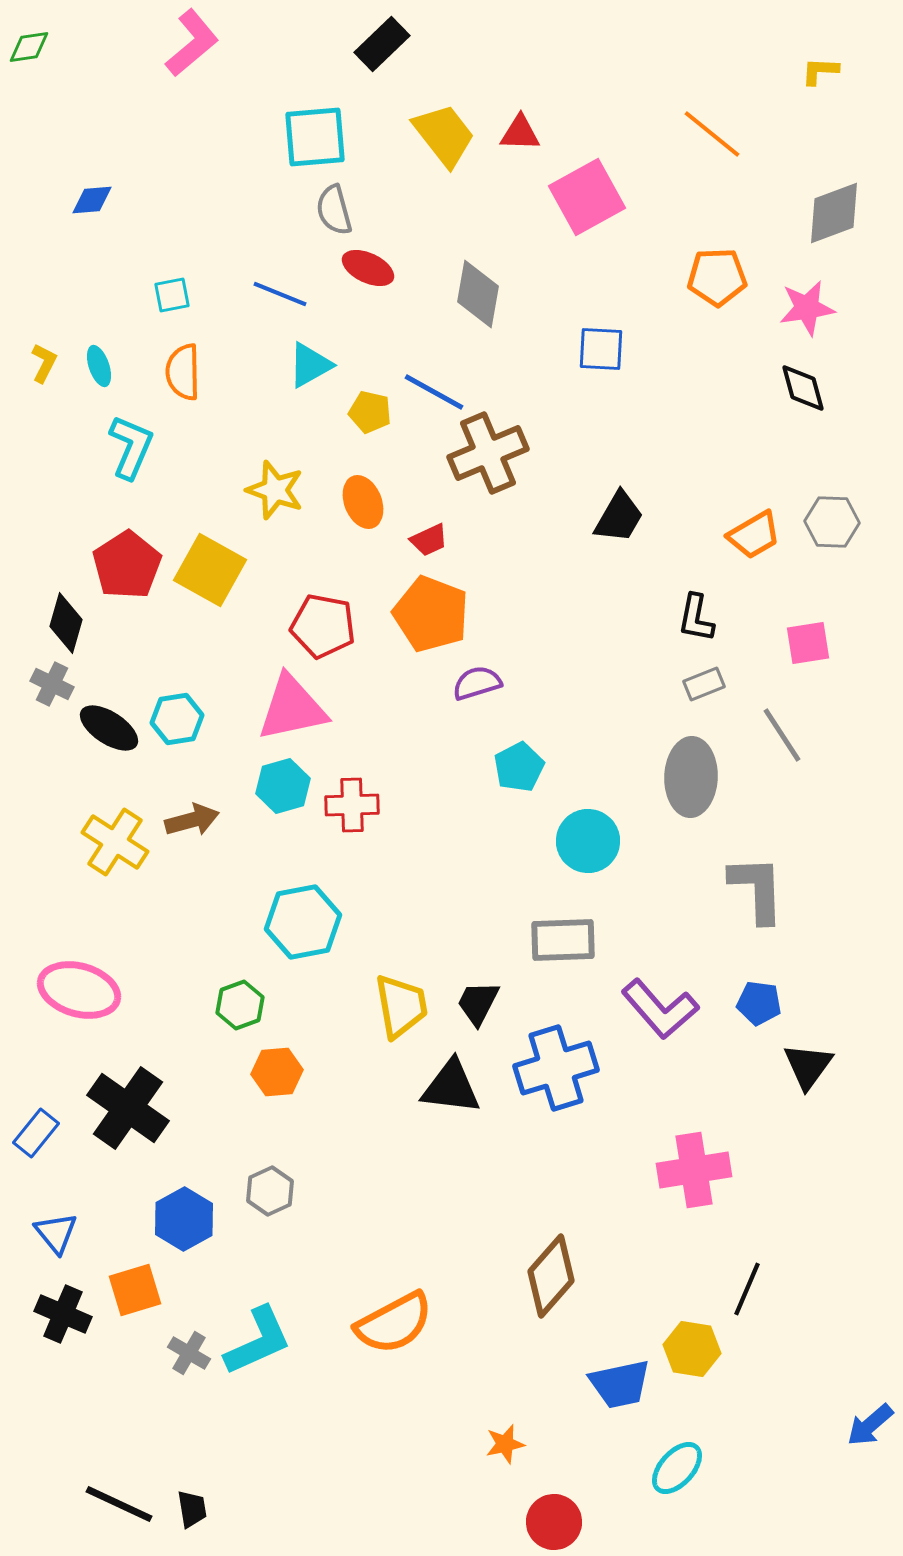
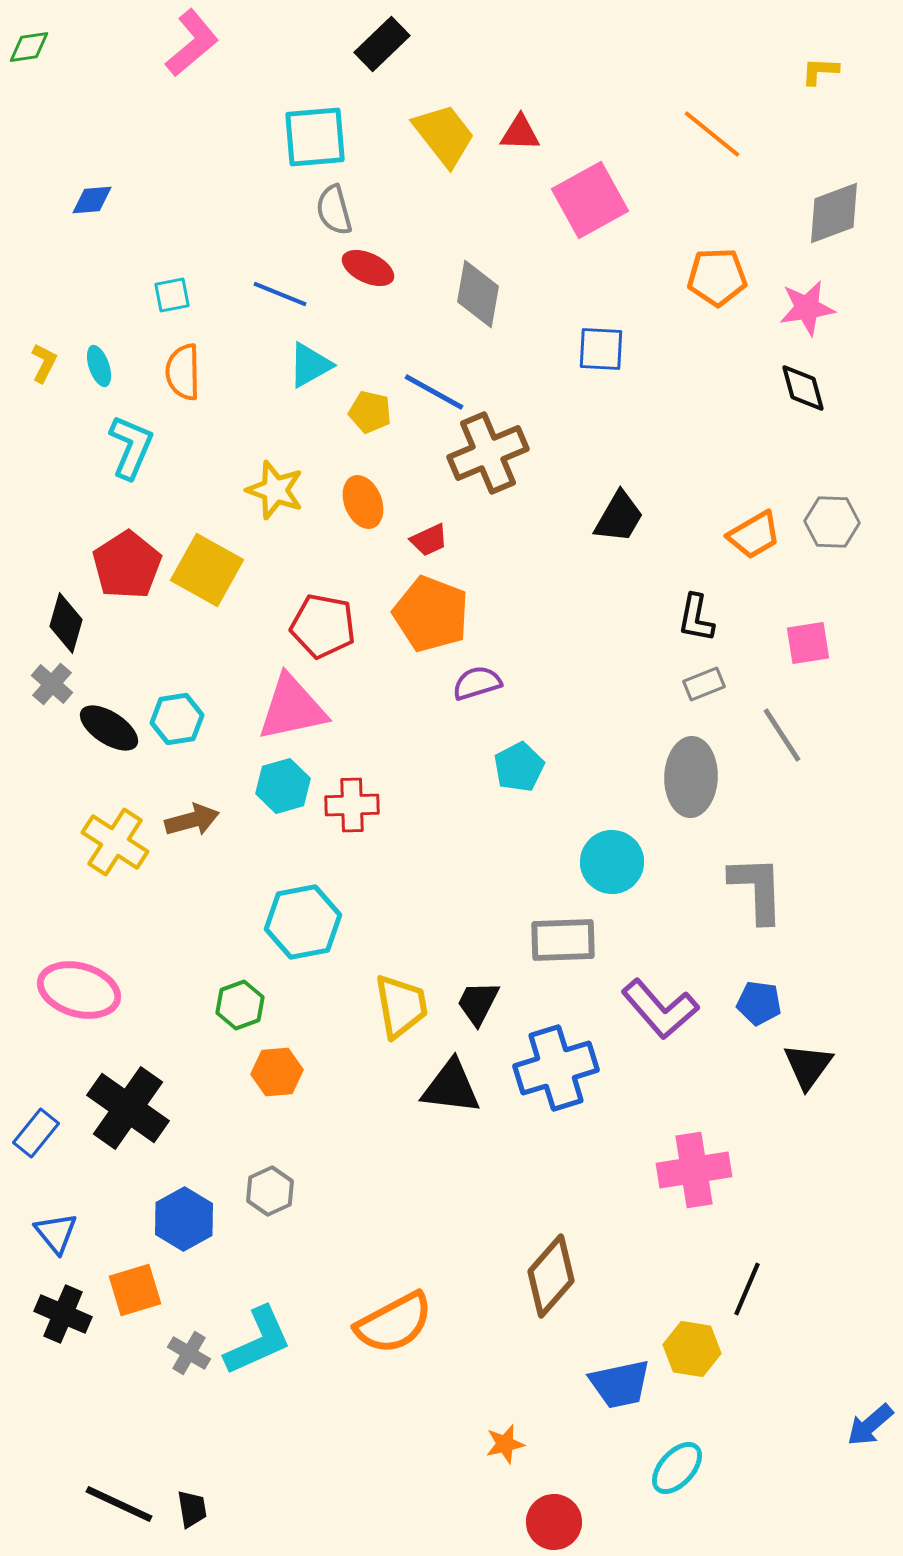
pink square at (587, 197): moved 3 px right, 3 px down
yellow square at (210, 570): moved 3 px left
gray cross at (52, 684): rotated 15 degrees clockwise
cyan circle at (588, 841): moved 24 px right, 21 px down
